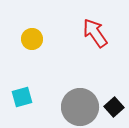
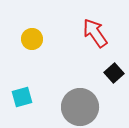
black square: moved 34 px up
